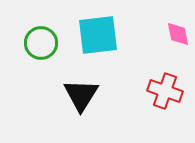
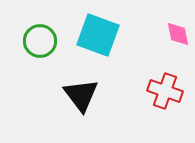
cyan square: rotated 27 degrees clockwise
green circle: moved 1 px left, 2 px up
black triangle: rotated 9 degrees counterclockwise
